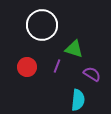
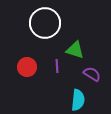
white circle: moved 3 px right, 2 px up
green triangle: moved 1 px right, 1 px down
purple line: rotated 24 degrees counterclockwise
